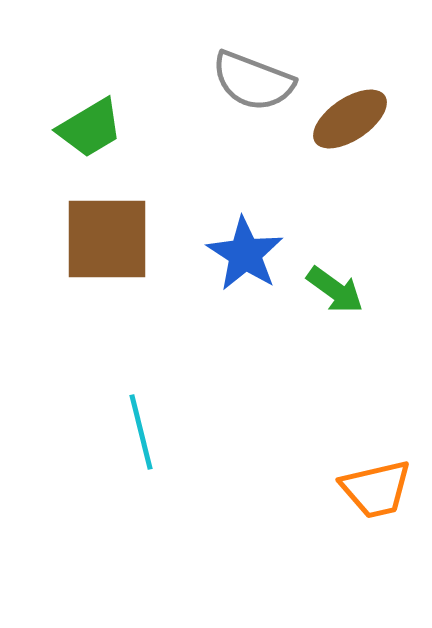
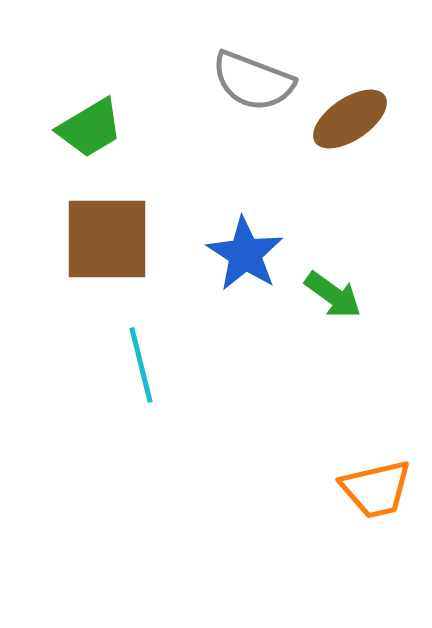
green arrow: moved 2 px left, 5 px down
cyan line: moved 67 px up
